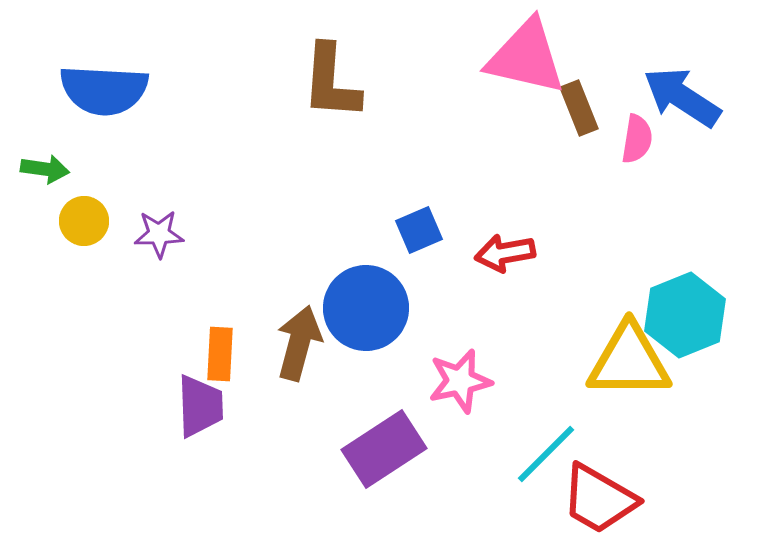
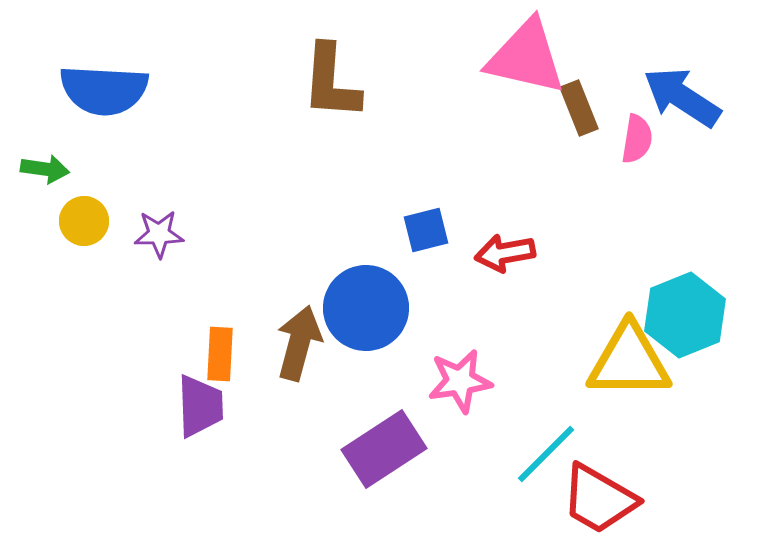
blue square: moved 7 px right; rotated 9 degrees clockwise
pink star: rotated 4 degrees clockwise
